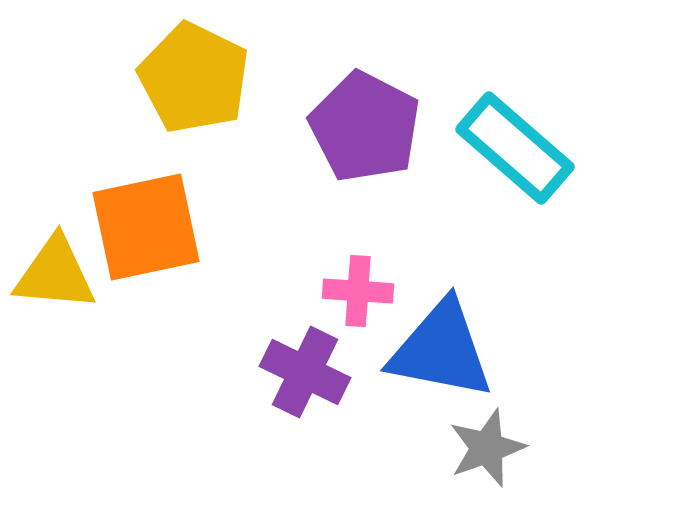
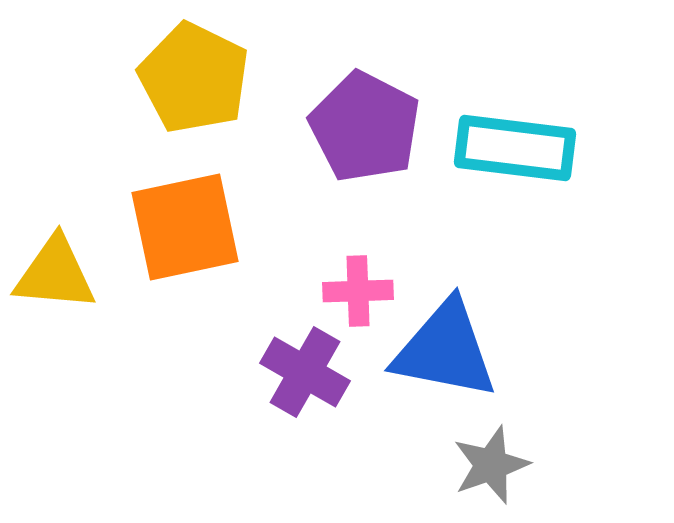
cyan rectangle: rotated 34 degrees counterclockwise
orange square: moved 39 px right
pink cross: rotated 6 degrees counterclockwise
blue triangle: moved 4 px right
purple cross: rotated 4 degrees clockwise
gray star: moved 4 px right, 17 px down
